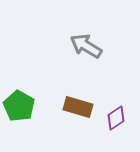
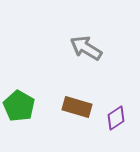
gray arrow: moved 2 px down
brown rectangle: moved 1 px left
